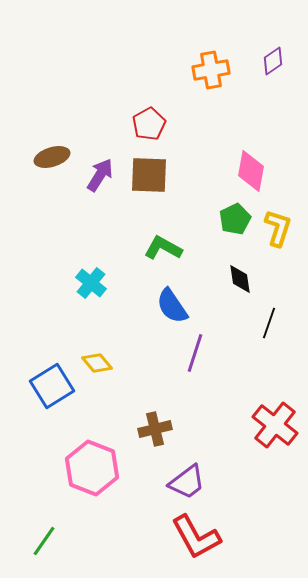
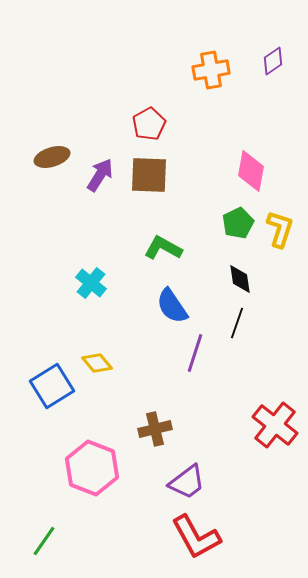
green pentagon: moved 3 px right, 4 px down
yellow L-shape: moved 2 px right, 1 px down
black line: moved 32 px left
